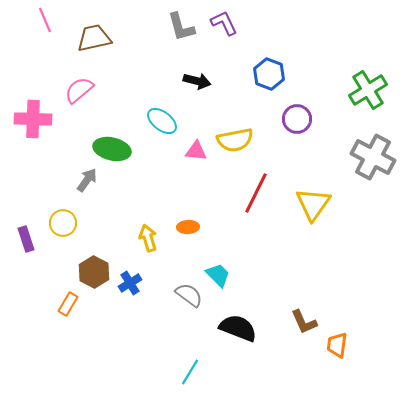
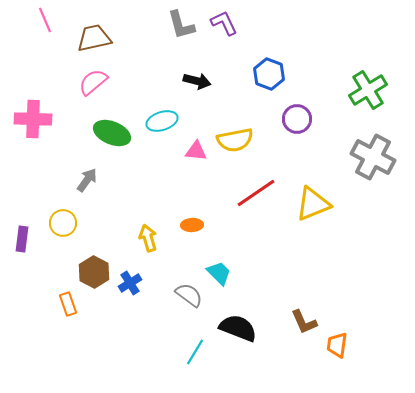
gray L-shape: moved 2 px up
pink semicircle: moved 14 px right, 8 px up
cyan ellipse: rotated 56 degrees counterclockwise
green ellipse: moved 16 px up; rotated 9 degrees clockwise
red line: rotated 30 degrees clockwise
yellow triangle: rotated 33 degrees clockwise
orange ellipse: moved 4 px right, 2 px up
purple rectangle: moved 4 px left; rotated 25 degrees clockwise
cyan trapezoid: moved 1 px right, 2 px up
orange rectangle: rotated 50 degrees counterclockwise
cyan line: moved 5 px right, 20 px up
